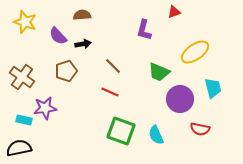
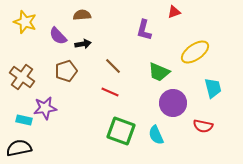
purple circle: moved 7 px left, 4 px down
red semicircle: moved 3 px right, 3 px up
